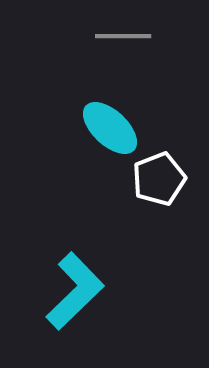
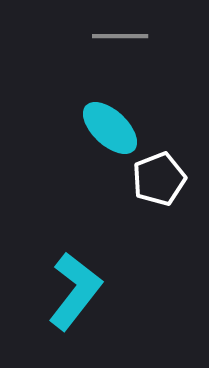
gray line: moved 3 px left
cyan L-shape: rotated 8 degrees counterclockwise
